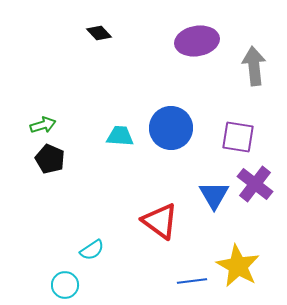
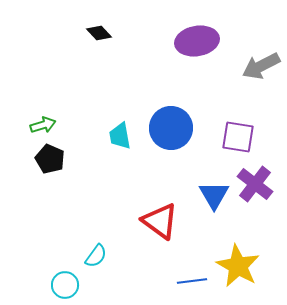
gray arrow: moved 7 px right; rotated 111 degrees counterclockwise
cyan trapezoid: rotated 104 degrees counterclockwise
cyan semicircle: moved 4 px right, 6 px down; rotated 20 degrees counterclockwise
